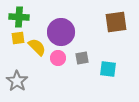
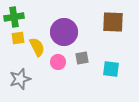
green cross: moved 5 px left; rotated 12 degrees counterclockwise
brown square: moved 3 px left; rotated 10 degrees clockwise
purple circle: moved 3 px right
yellow semicircle: rotated 18 degrees clockwise
pink circle: moved 4 px down
cyan square: moved 3 px right
gray star: moved 3 px right, 2 px up; rotated 20 degrees clockwise
